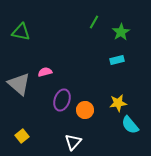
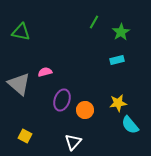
yellow square: moved 3 px right; rotated 24 degrees counterclockwise
